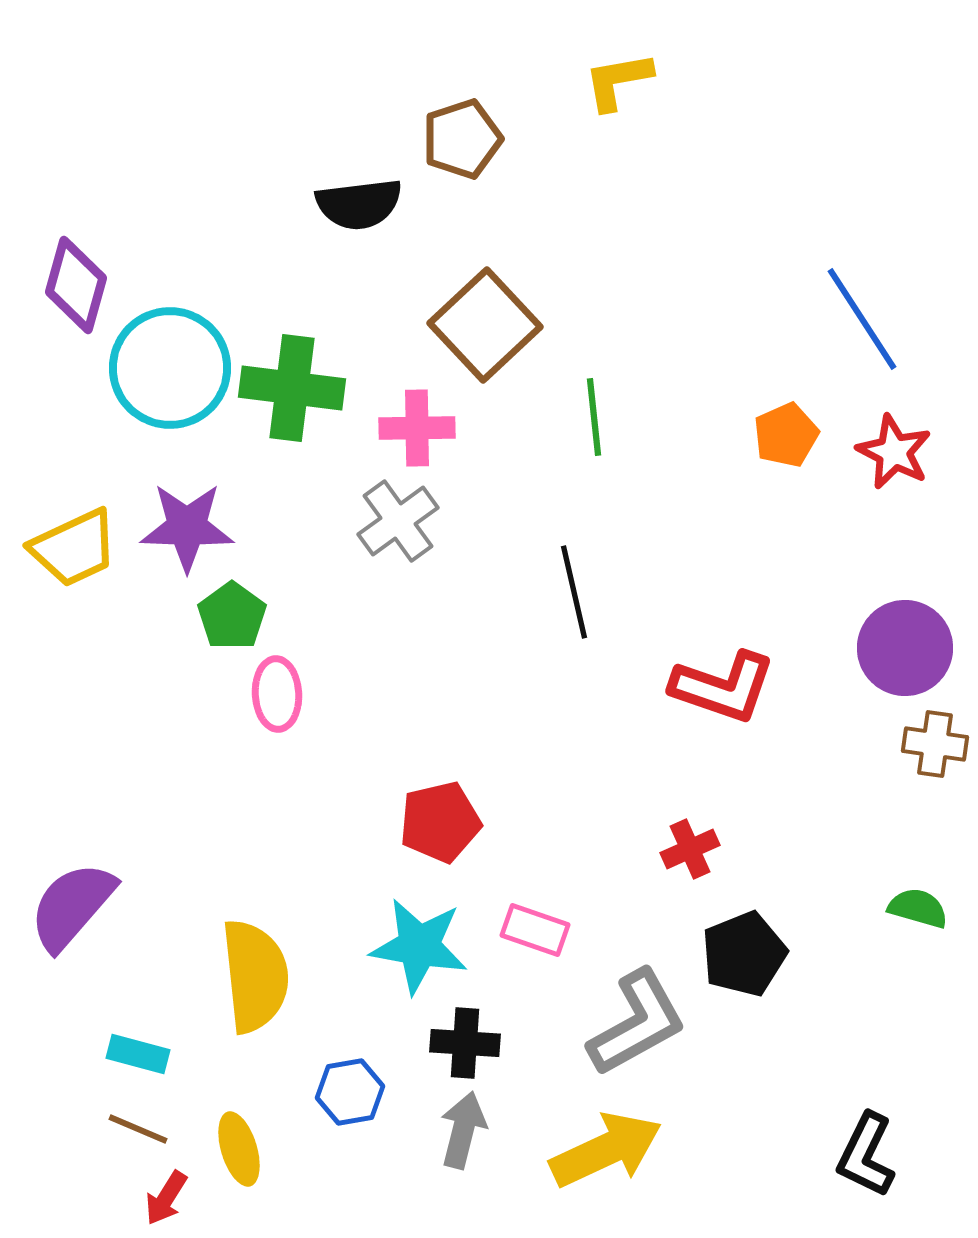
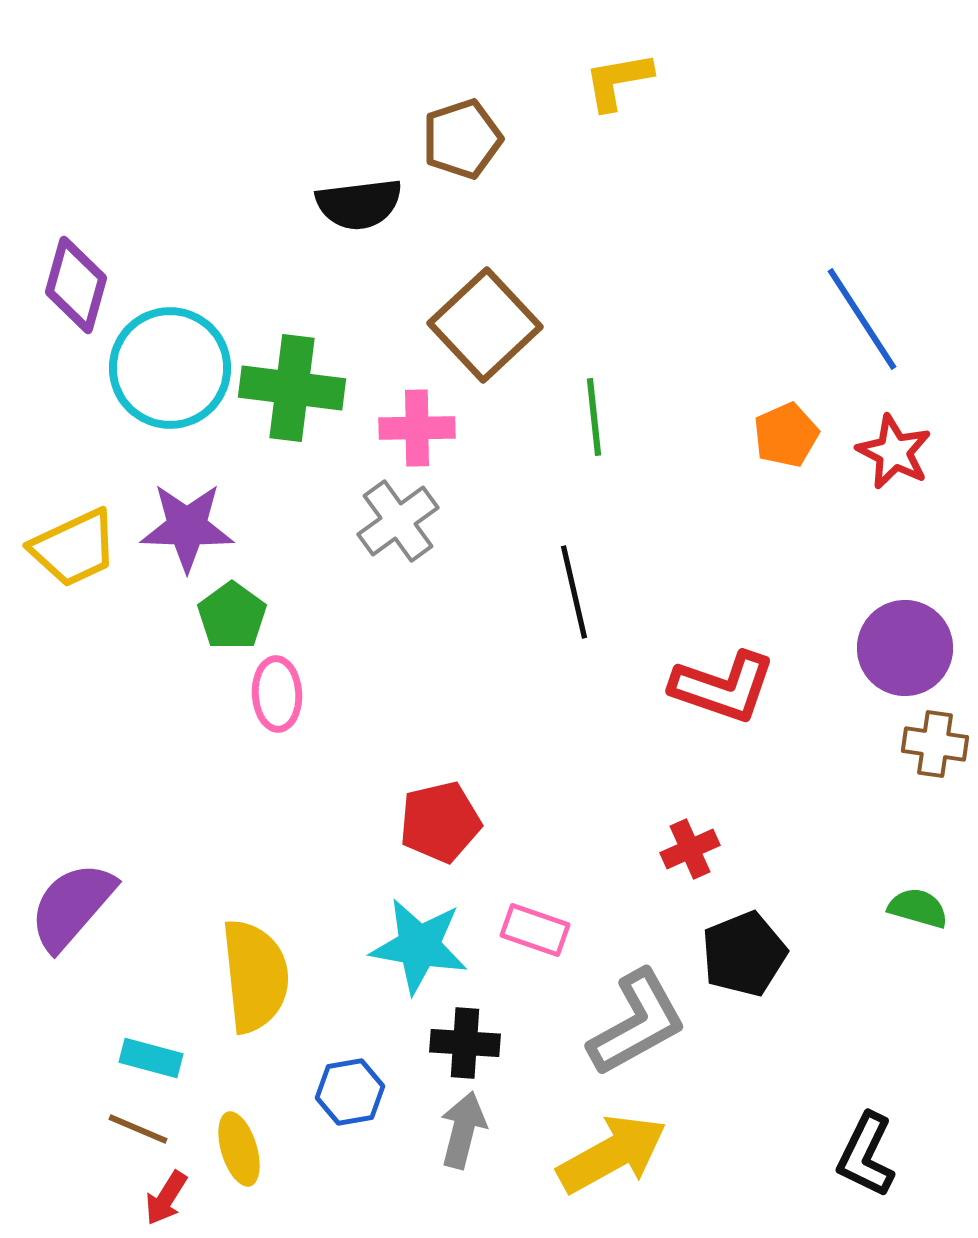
cyan rectangle: moved 13 px right, 4 px down
yellow arrow: moved 6 px right, 4 px down; rotated 4 degrees counterclockwise
